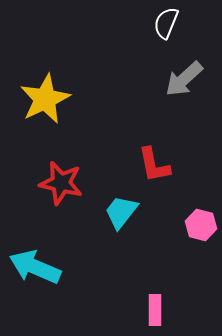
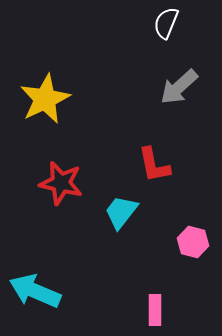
gray arrow: moved 5 px left, 8 px down
pink hexagon: moved 8 px left, 17 px down
cyan arrow: moved 24 px down
